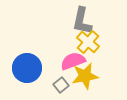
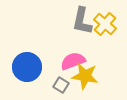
yellow cross: moved 17 px right, 18 px up
blue circle: moved 1 px up
yellow star: rotated 20 degrees clockwise
gray square: rotated 21 degrees counterclockwise
